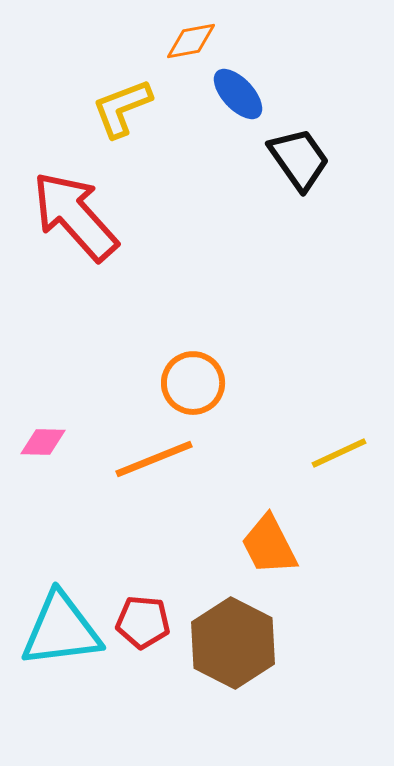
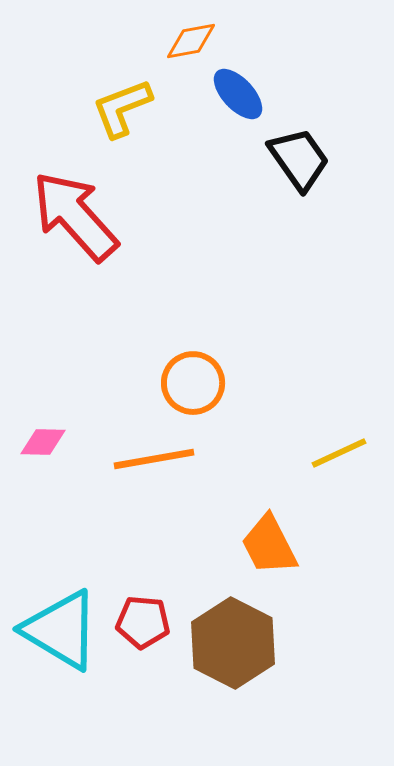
orange line: rotated 12 degrees clockwise
cyan triangle: rotated 38 degrees clockwise
